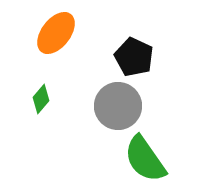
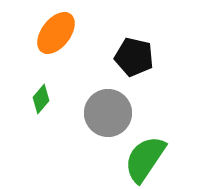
black pentagon: rotated 12 degrees counterclockwise
gray circle: moved 10 px left, 7 px down
green semicircle: rotated 69 degrees clockwise
